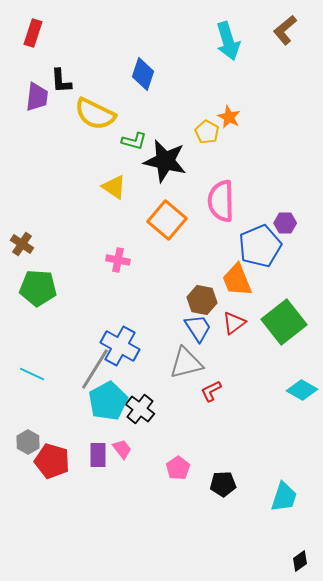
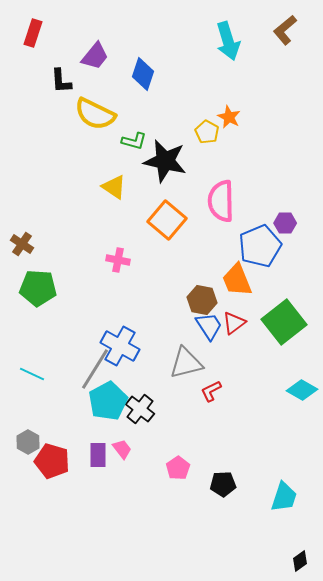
purple trapezoid: moved 58 px right, 41 px up; rotated 32 degrees clockwise
blue trapezoid: moved 11 px right, 2 px up
